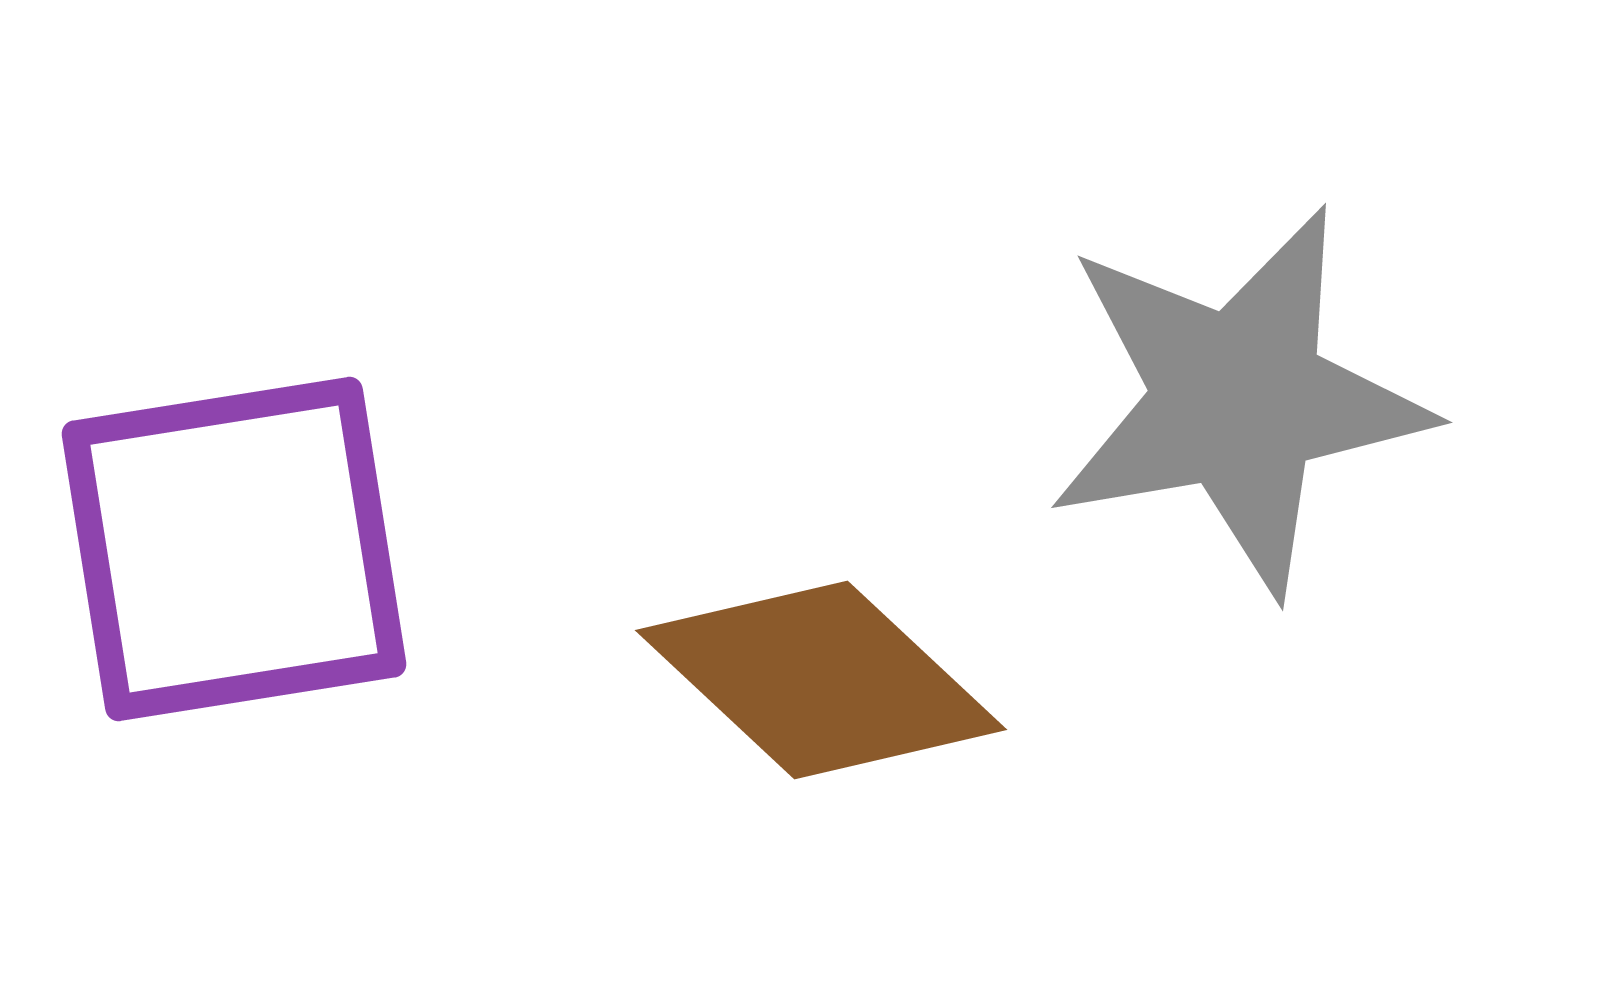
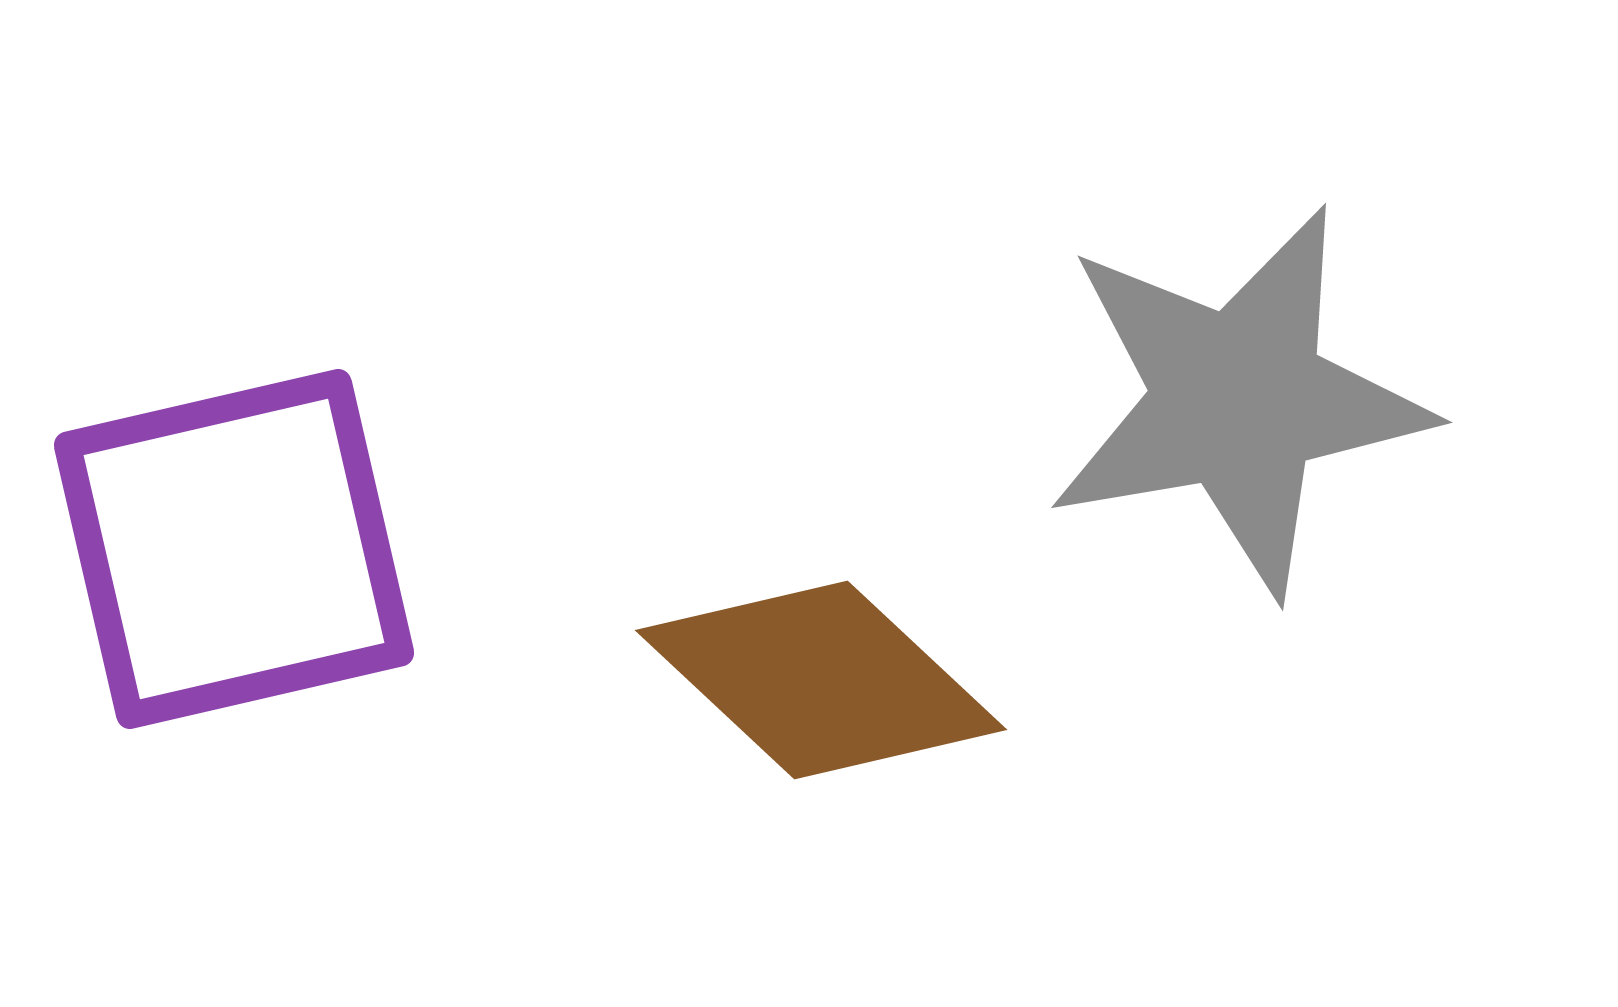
purple square: rotated 4 degrees counterclockwise
